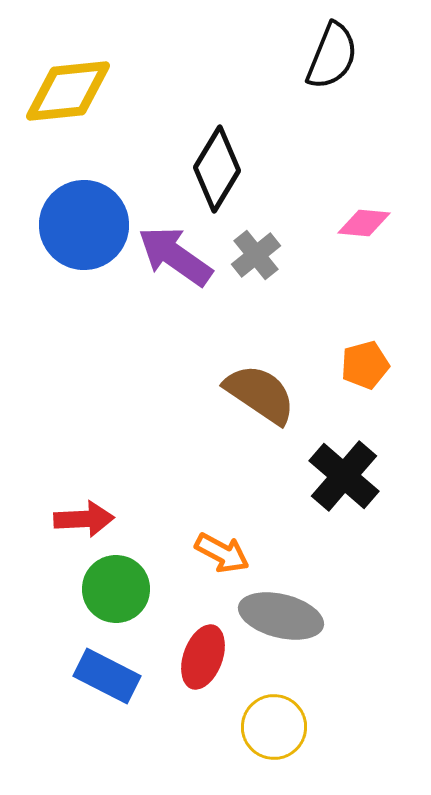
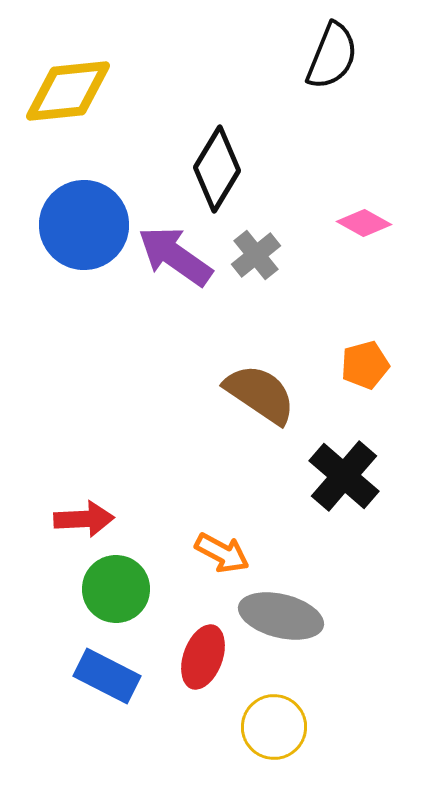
pink diamond: rotated 24 degrees clockwise
